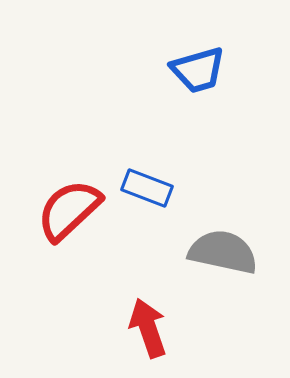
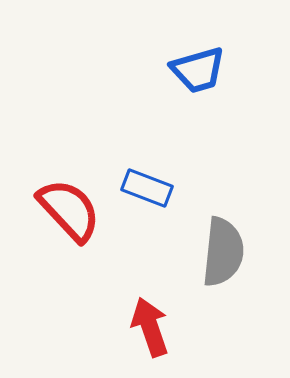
red semicircle: rotated 90 degrees clockwise
gray semicircle: rotated 84 degrees clockwise
red arrow: moved 2 px right, 1 px up
